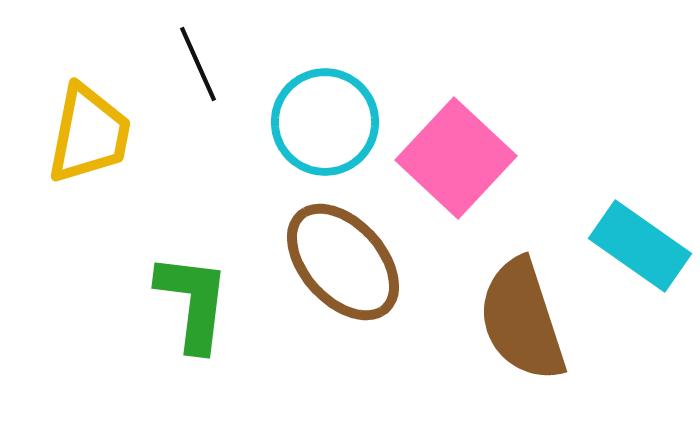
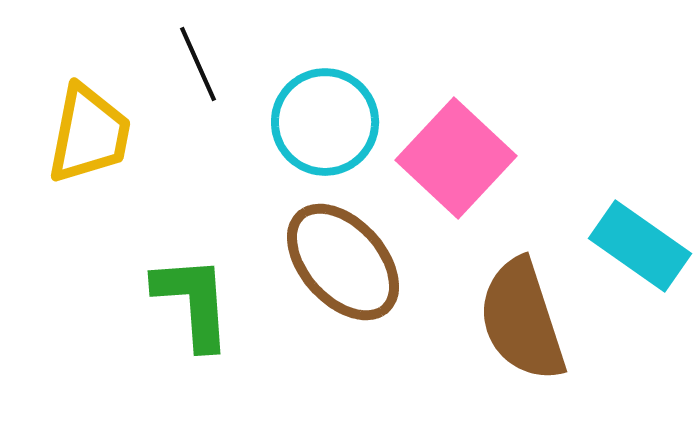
green L-shape: rotated 11 degrees counterclockwise
